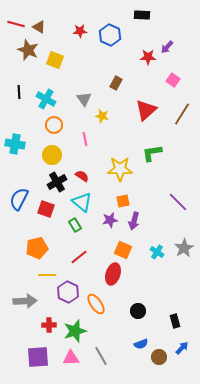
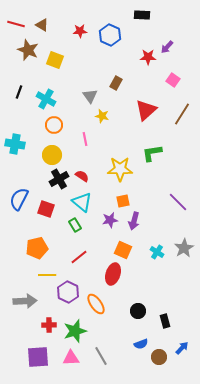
brown triangle at (39, 27): moved 3 px right, 2 px up
black line at (19, 92): rotated 24 degrees clockwise
gray triangle at (84, 99): moved 6 px right, 3 px up
black cross at (57, 182): moved 2 px right, 3 px up
black rectangle at (175, 321): moved 10 px left
